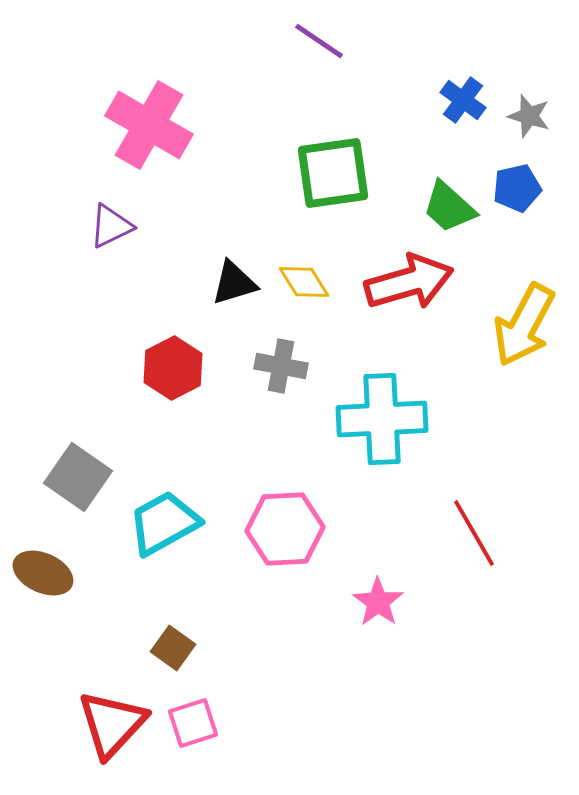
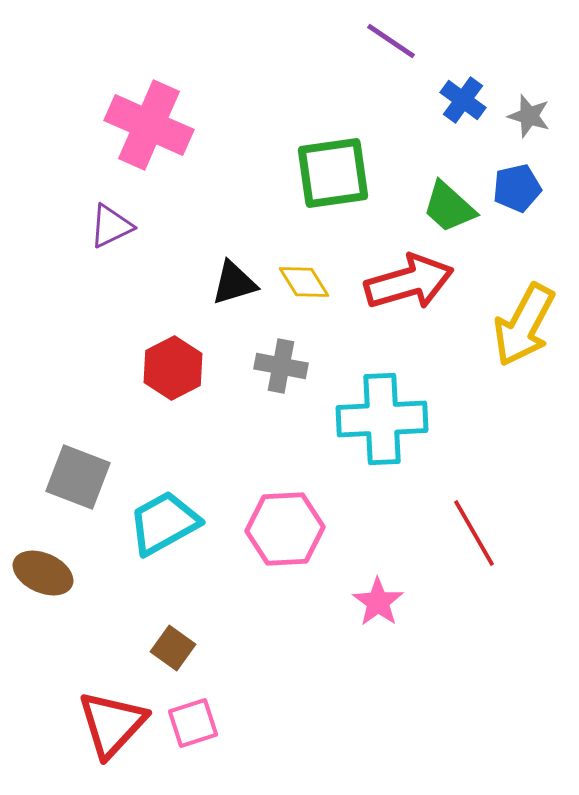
purple line: moved 72 px right
pink cross: rotated 6 degrees counterclockwise
gray square: rotated 14 degrees counterclockwise
